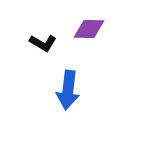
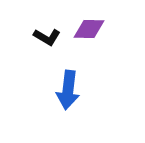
black L-shape: moved 4 px right, 6 px up
